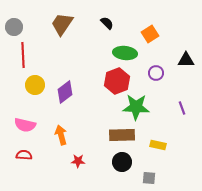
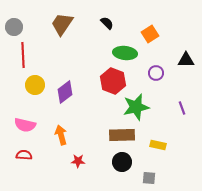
red hexagon: moved 4 px left; rotated 20 degrees counterclockwise
green star: rotated 16 degrees counterclockwise
